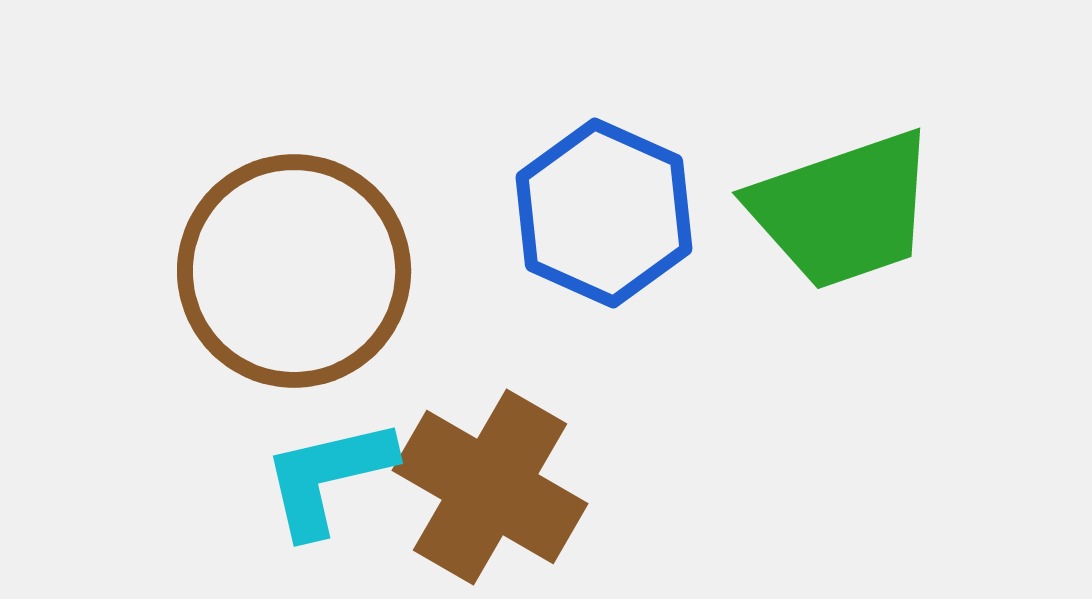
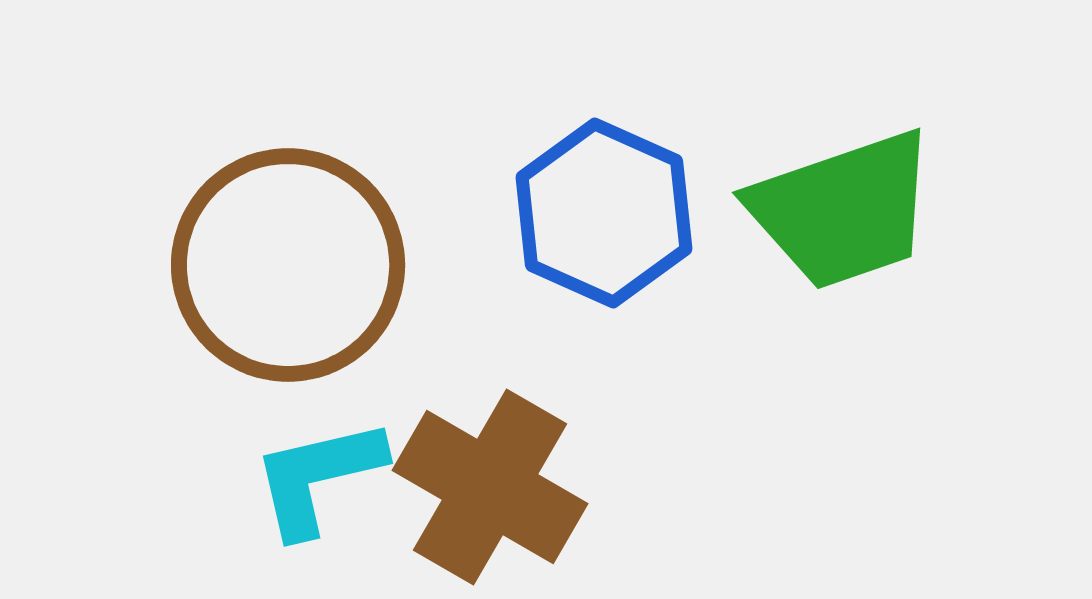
brown circle: moved 6 px left, 6 px up
cyan L-shape: moved 10 px left
